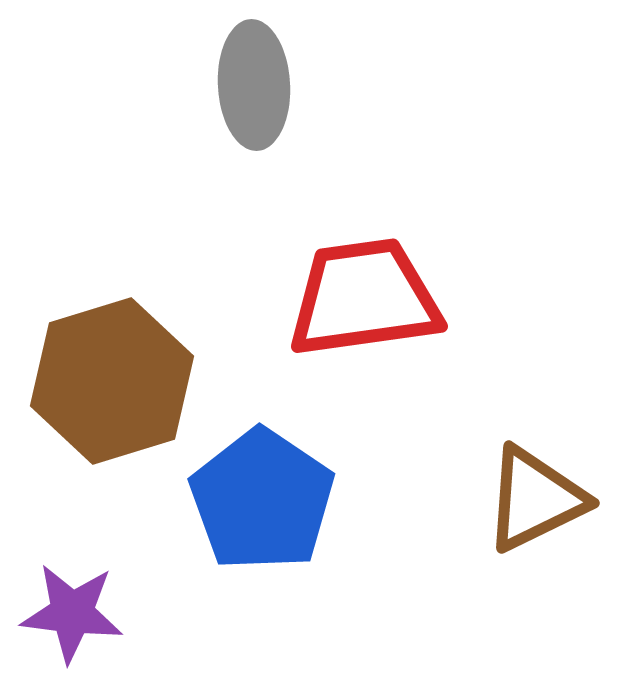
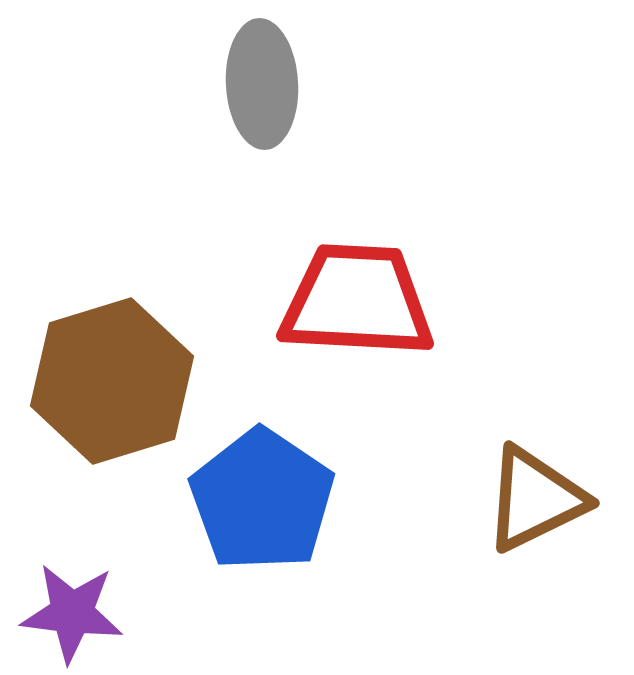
gray ellipse: moved 8 px right, 1 px up
red trapezoid: moved 7 px left, 3 px down; rotated 11 degrees clockwise
